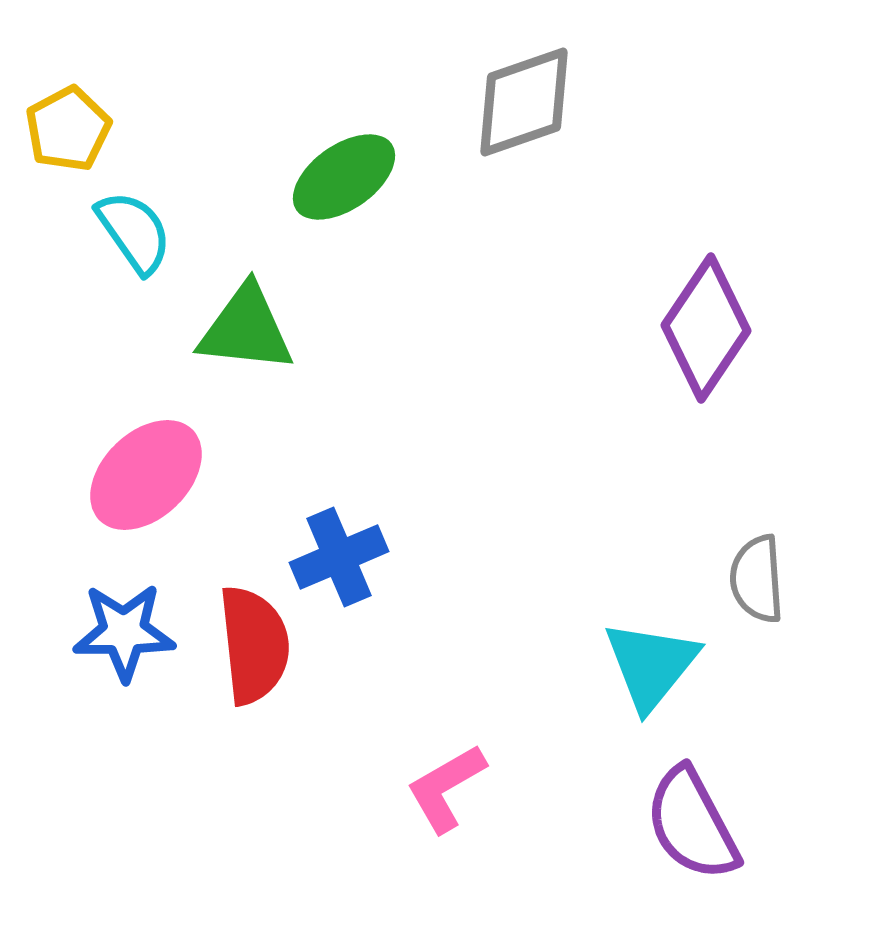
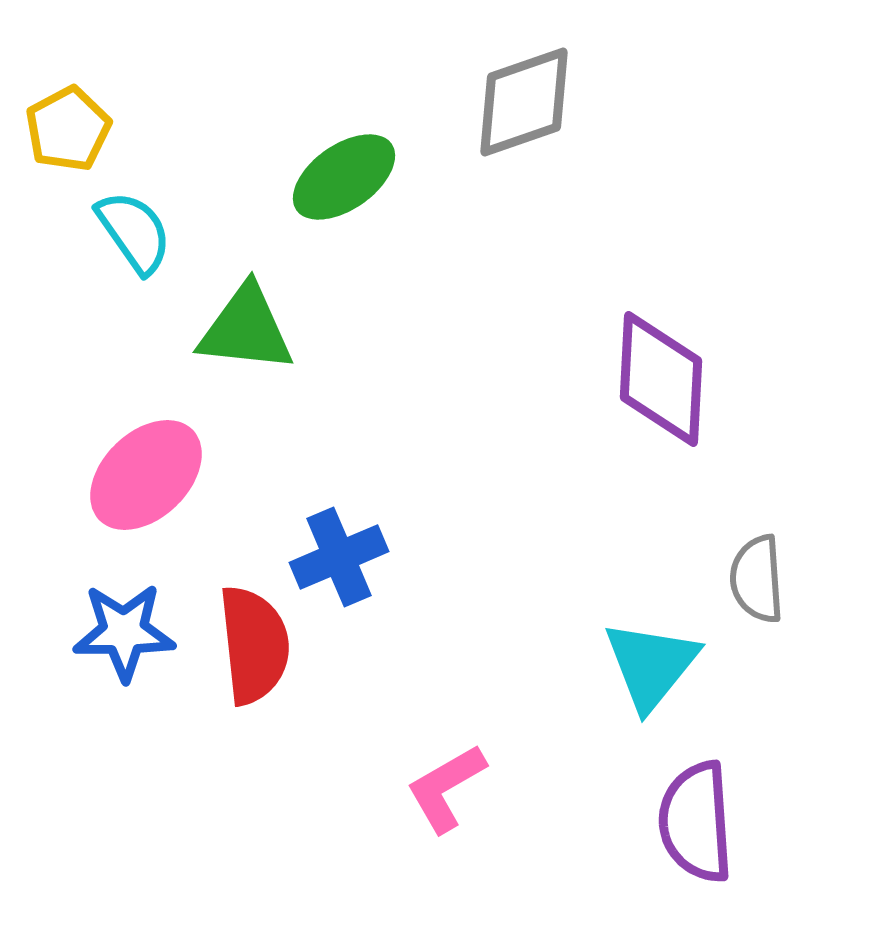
purple diamond: moved 45 px left, 51 px down; rotated 31 degrees counterclockwise
purple semicircle: moved 4 px right, 2 px up; rotated 24 degrees clockwise
